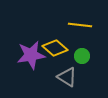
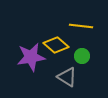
yellow line: moved 1 px right, 1 px down
yellow diamond: moved 1 px right, 3 px up
purple star: moved 2 px down
